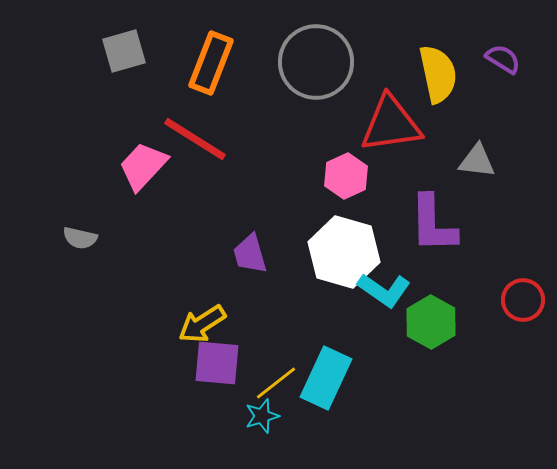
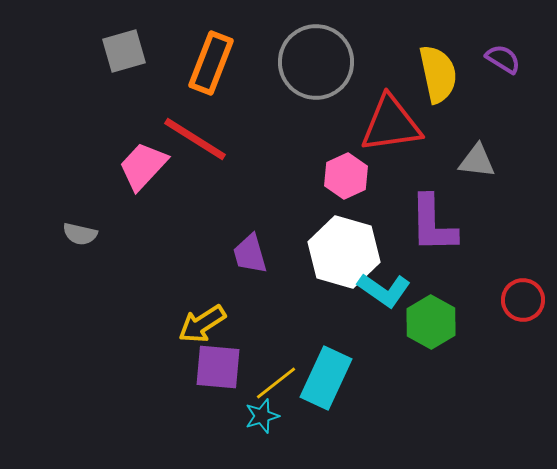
gray semicircle: moved 4 px up
purple square: moved 1 px right, 4 px down
